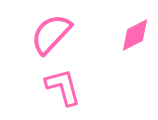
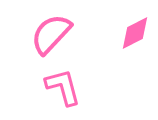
pink diamond: moved 2 px up
